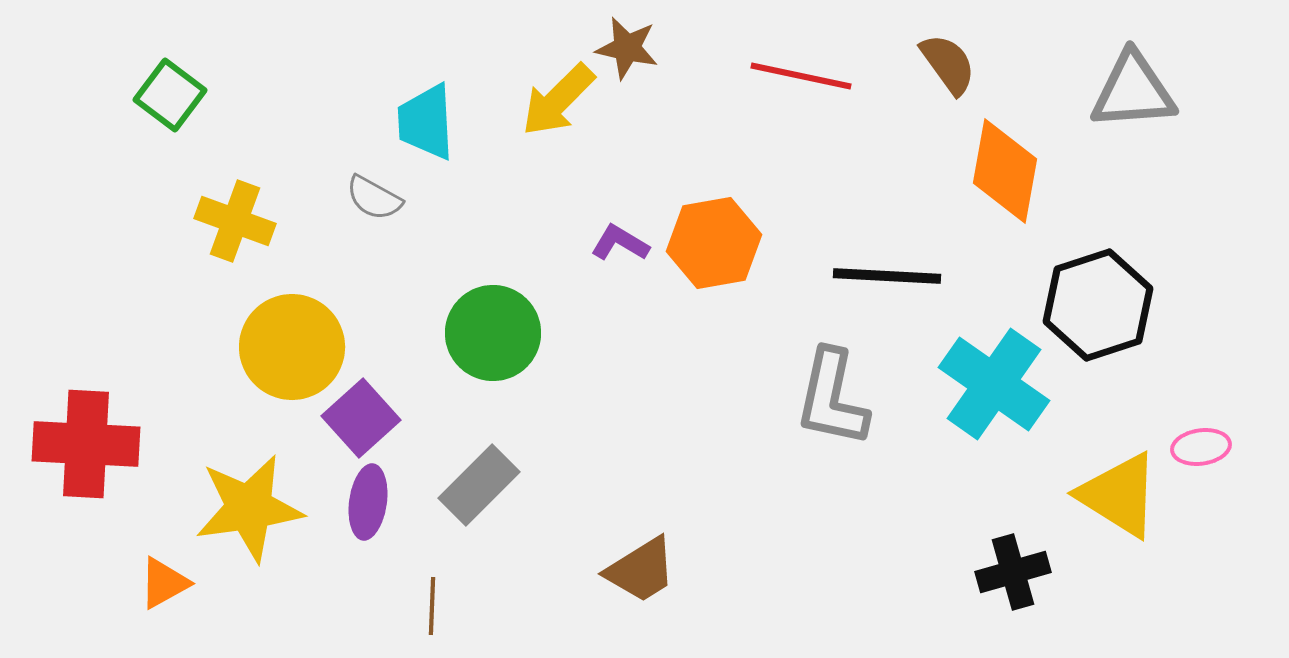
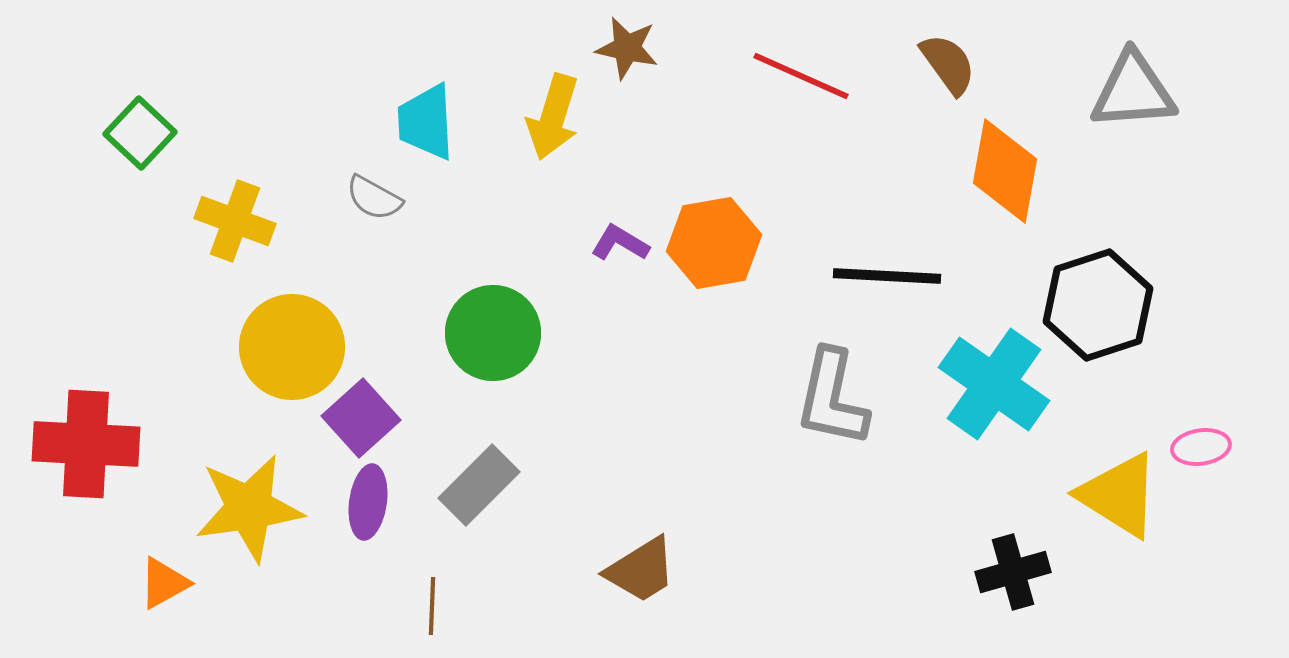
red line: rotated 12 degrees clockwise
green square: moved 30 px left, 38 px down; rotated 6 degrees clockwise
yellow arrow: moved 5 px left, 17 px down; rotated 28 degrees counterclockwise
